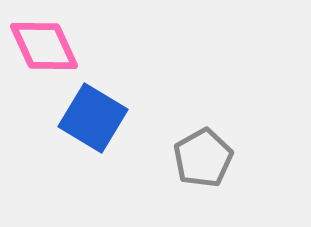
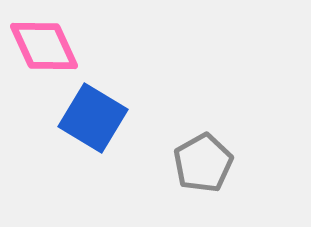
gray pentagon: moved 5 px down
